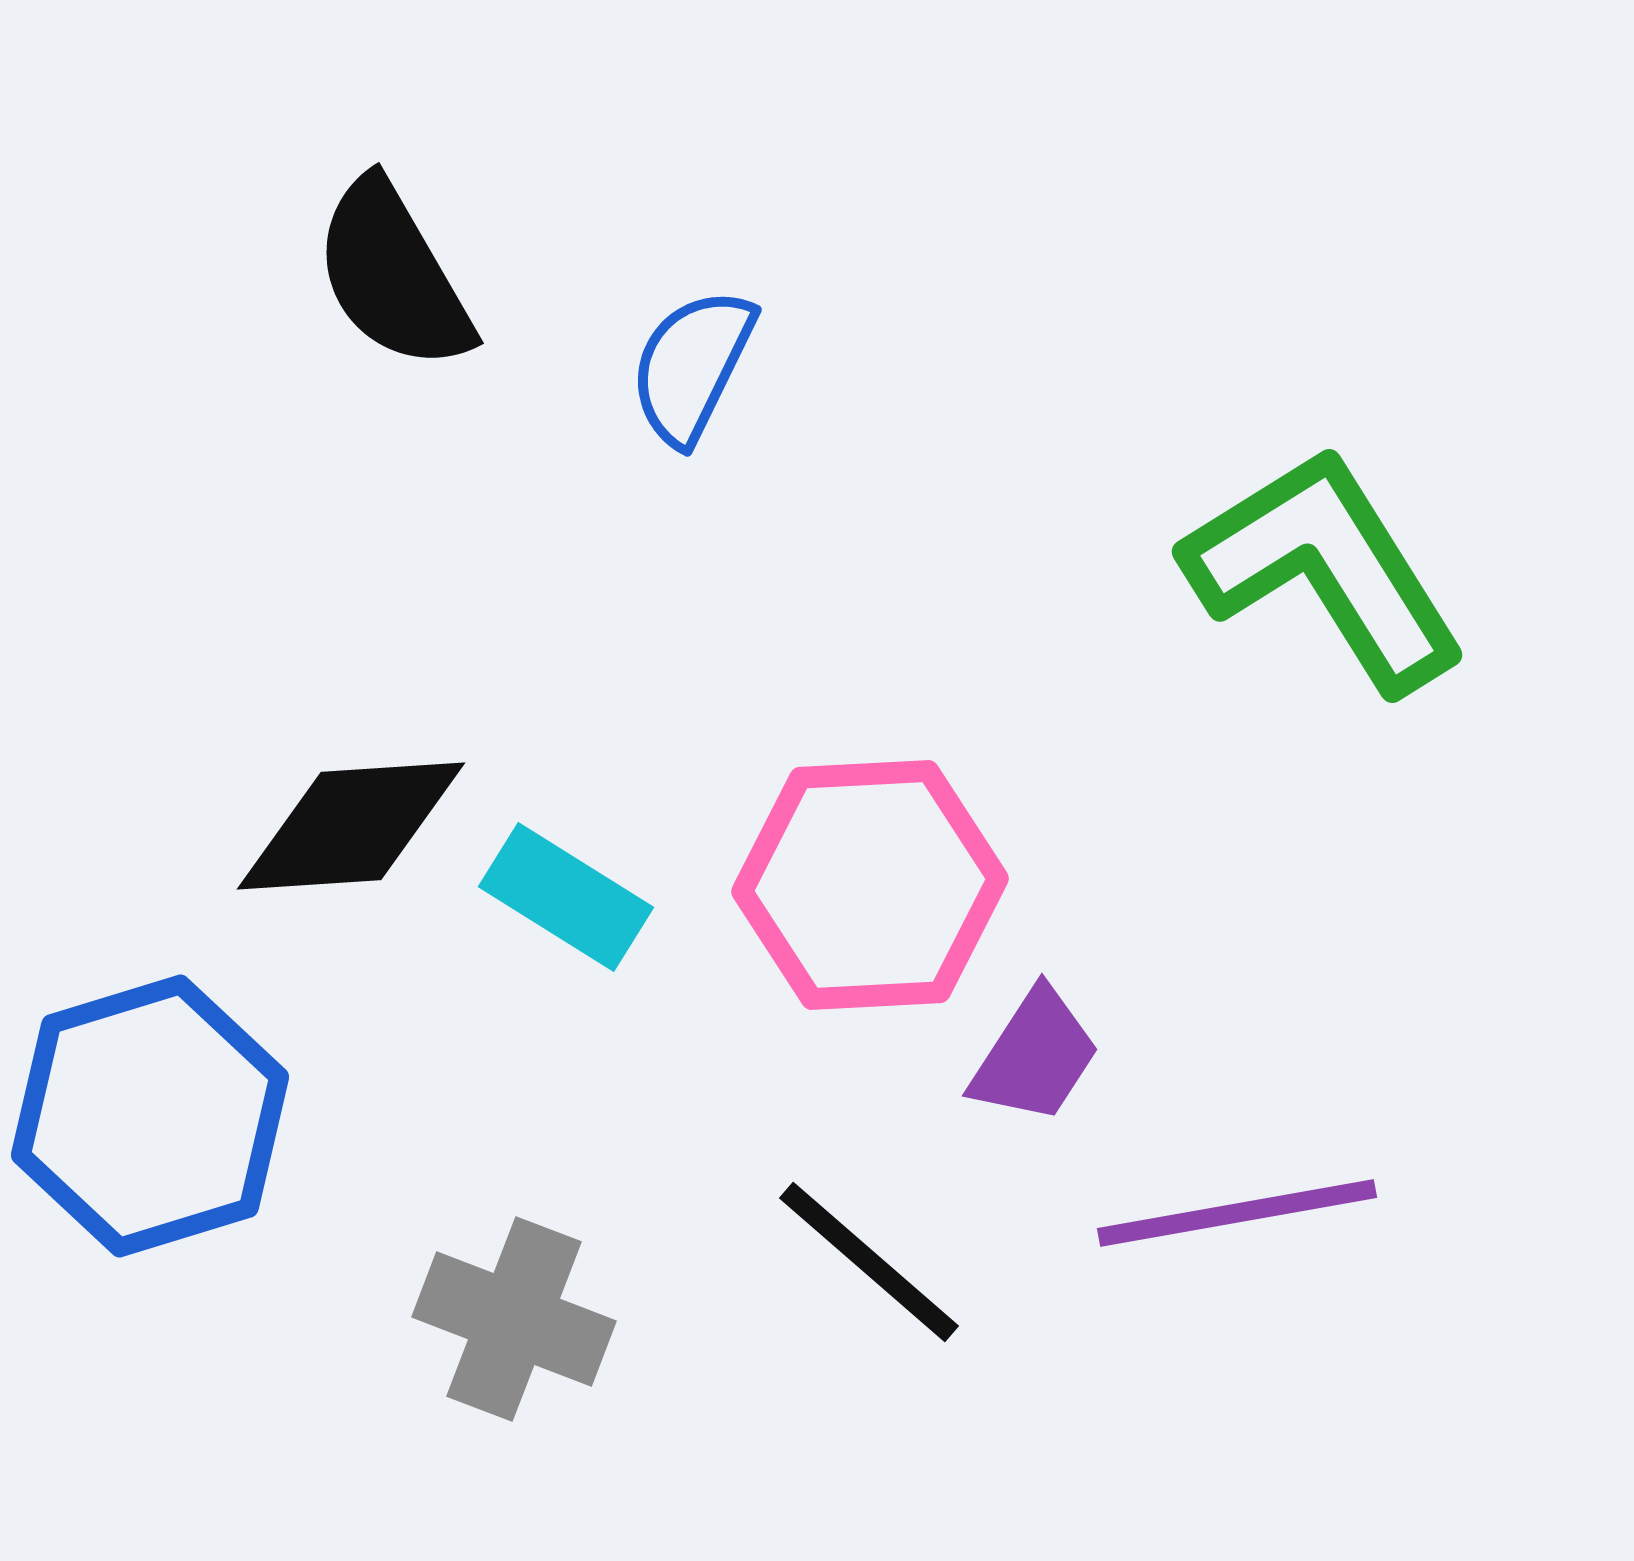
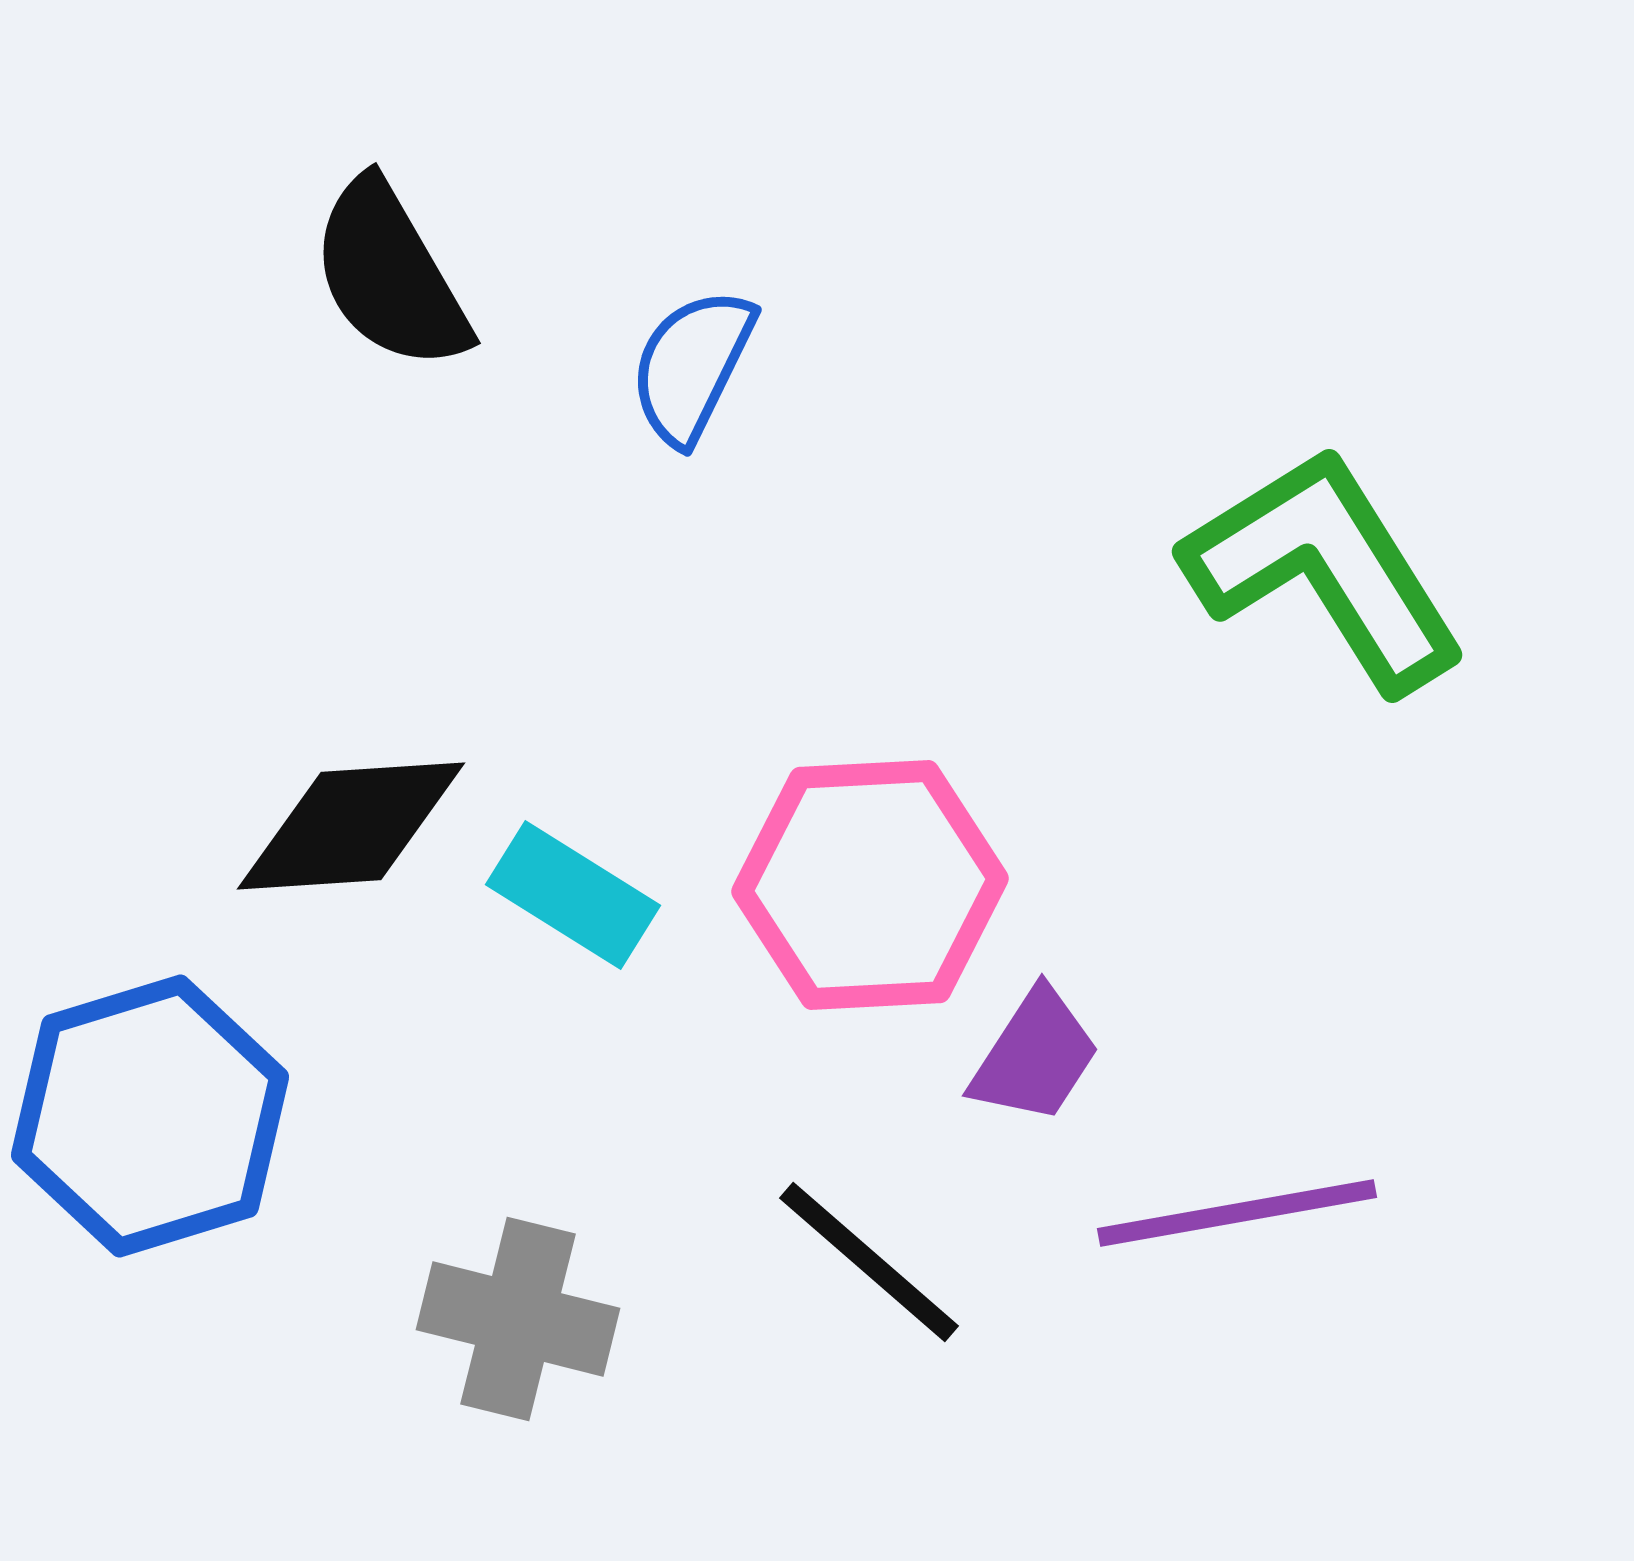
black semicircle: moved 3 px left
cyan rectangle: moved 7 px right, 2 px up
gray cross: moved 4 px right; rotated 7 degrees counterclockwise
